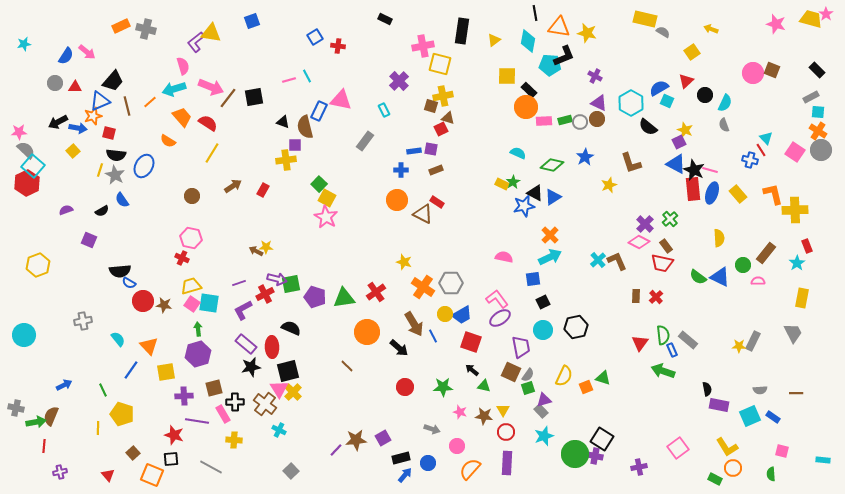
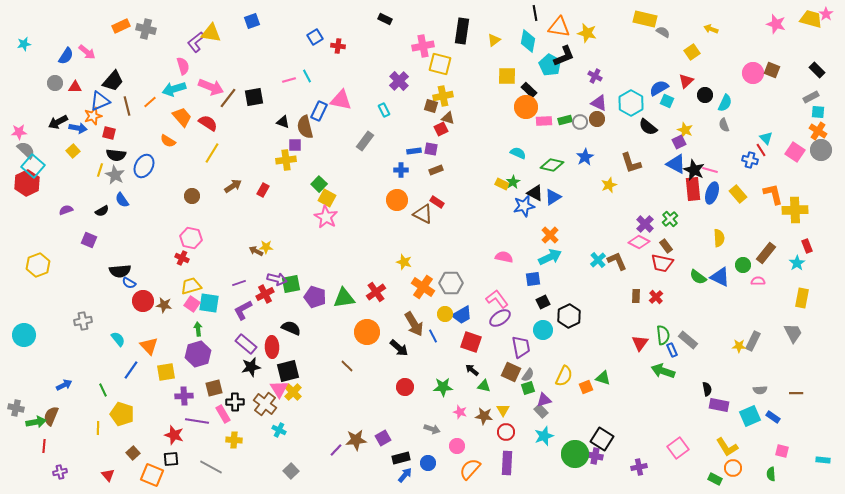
cyan pentagon at (550, 65): rotated 25 degrees clockwise
black hexagon at (576, 327): moved 7 px left, 11 px up; rotated 15 degrees counterclockwise
